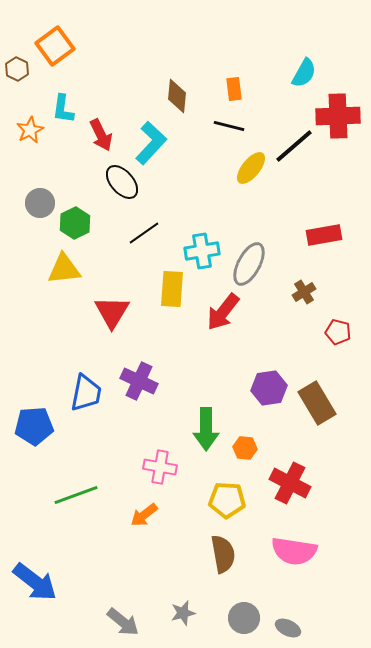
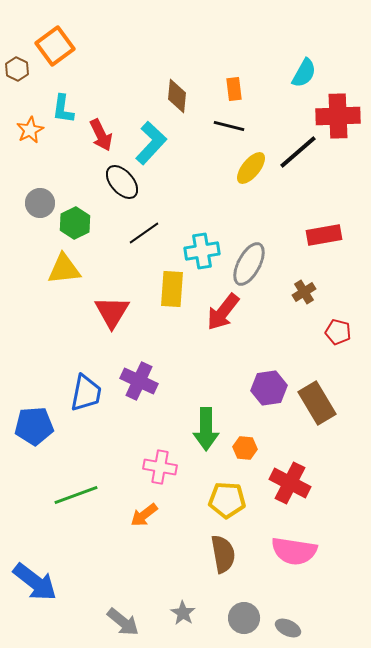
black line at (294, 146): moved 4 px right, 6 px down
gray star at (183, 613): rotated 25 degrees counterclockwise
